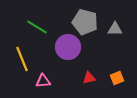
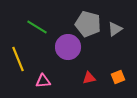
gray pentagon: moved 3 px right, 2 px down
gray triangle: rotated 35 degrees counterclockwise
yellow line: moved 4 px left
orange square: moved 1 px right, 1 px up
